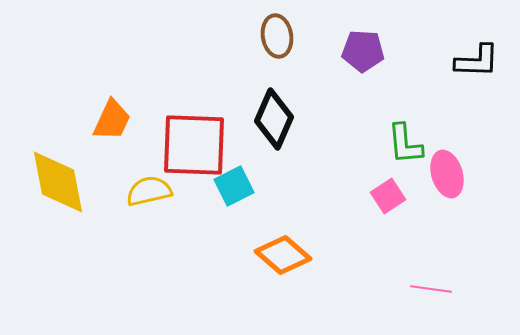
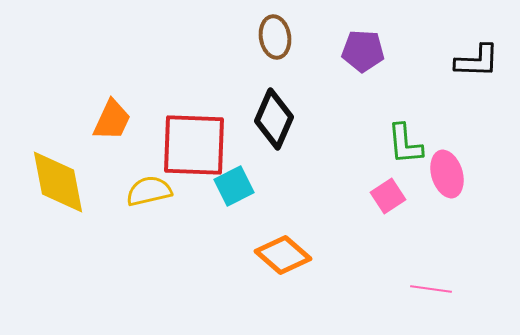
brown ellipse: moved 2 px left, 1 px down
